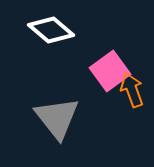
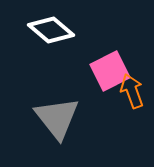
pink square: rotated 9 degrees clockwise
orange arrow: moved 1 px down
